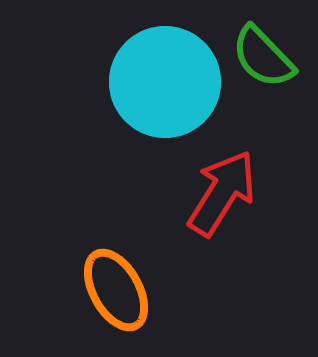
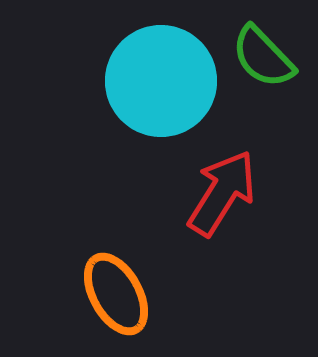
cyan circle: moved 4 px left, 1 px up
orange ellipse: moved 4 px down
